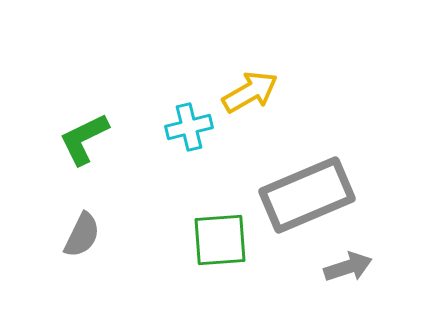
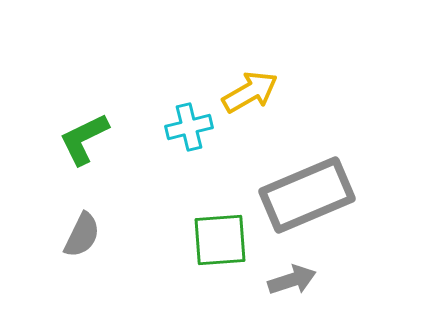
gray arrow: moved 56 px left, 13 px down
